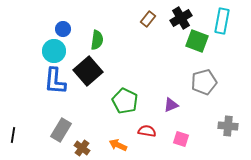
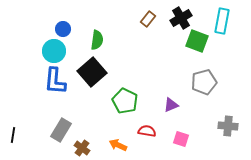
black square: moved 4 px right, 1 px down
